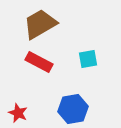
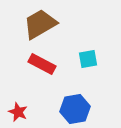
red rectangle: moved 3 px right, 2 px down
blue hexagon: moved 2 px right
red star: moved 1 px up
